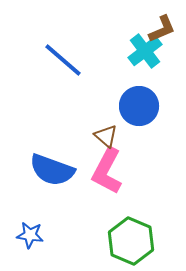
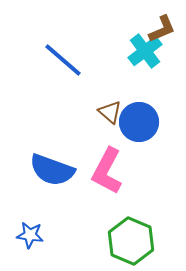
blue circle: moved 16 px down
brown triangle: moved 4 px right, 24 px up
